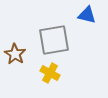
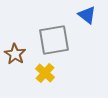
blue triangle: rotated 24 degrees clockwise
yellow cross: moved 5 px left; rotated 12 degrees clockwise
